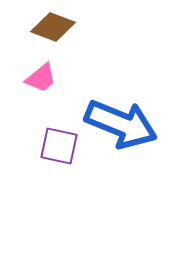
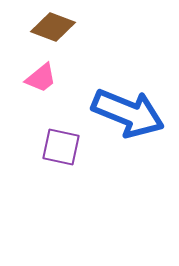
blue arrow: moved 7 px right, 11 px up
purple square: moved 2 px right, 1 px down
